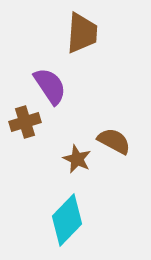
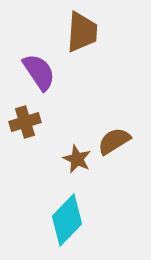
brown trapezoid: moved 1 px up
purple semicircle: moved 11 px left, 14 px up
brown semicircle: rotated 60 degrees counterclockwise
